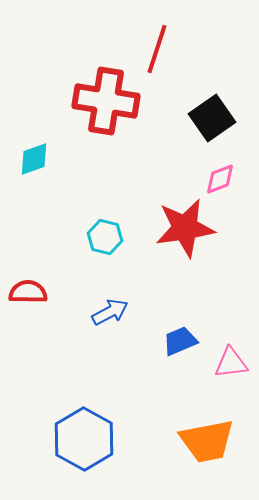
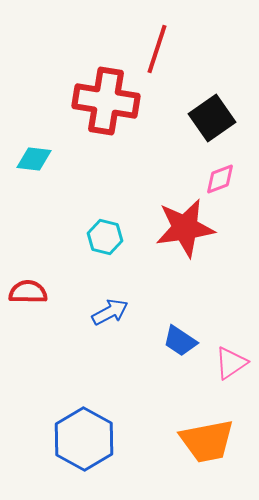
cyan diamond: rotated 27 degrees clockwise
blue trapezoid: rotated 123 degrees counterclockwise
pink triangle: rotated 27 degrees counterclockwise
